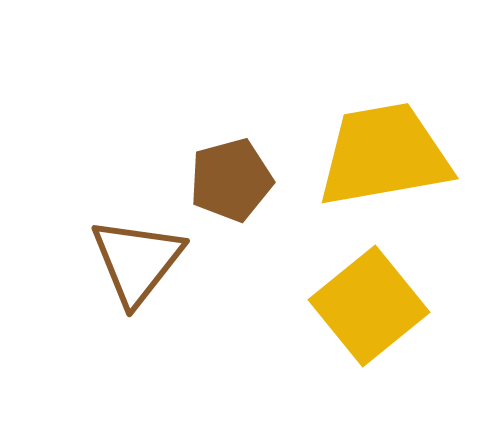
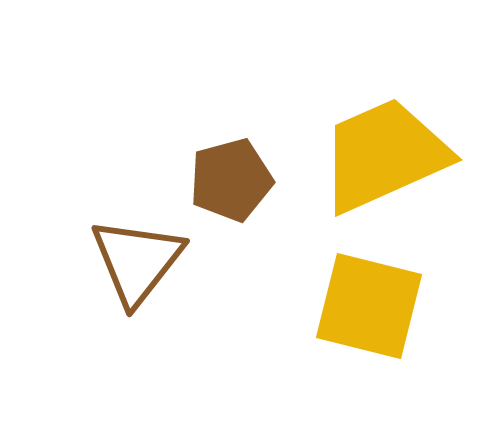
yellow trapezoid: rotated 14 degrees counterclockwise
yellow square: rotated 37 degrees counterclockwise
